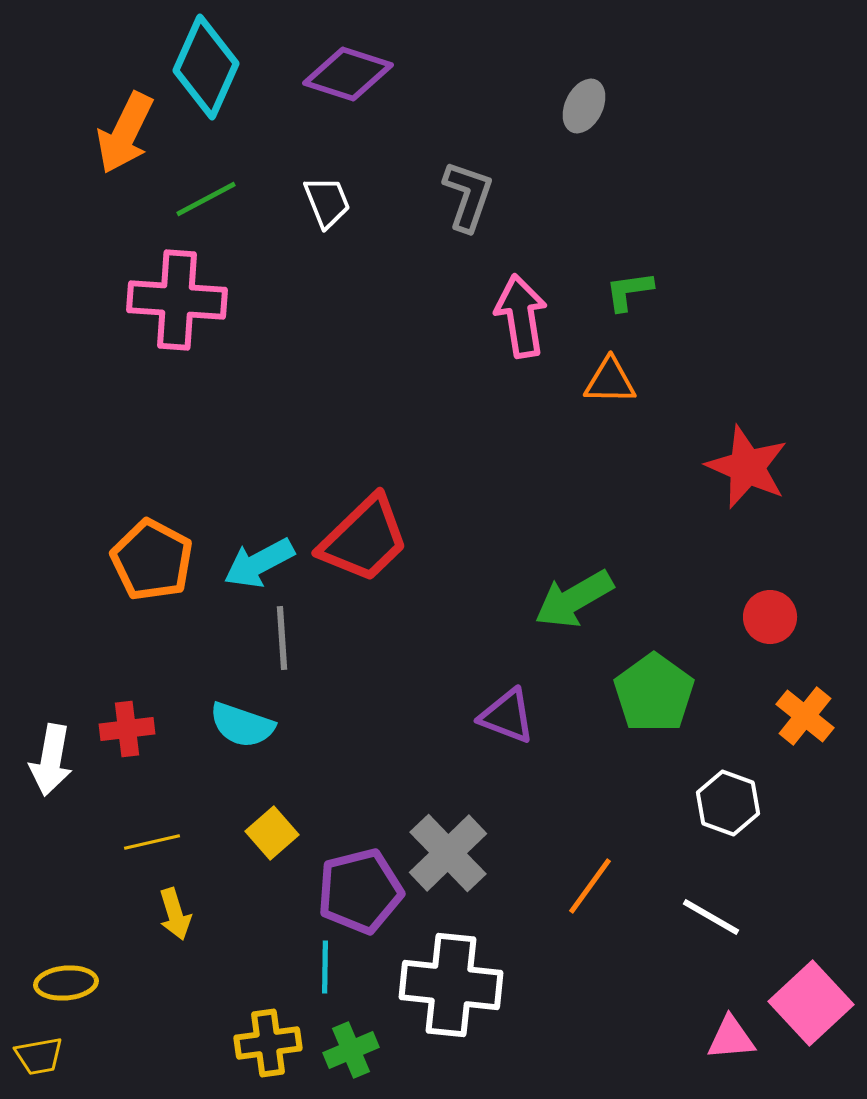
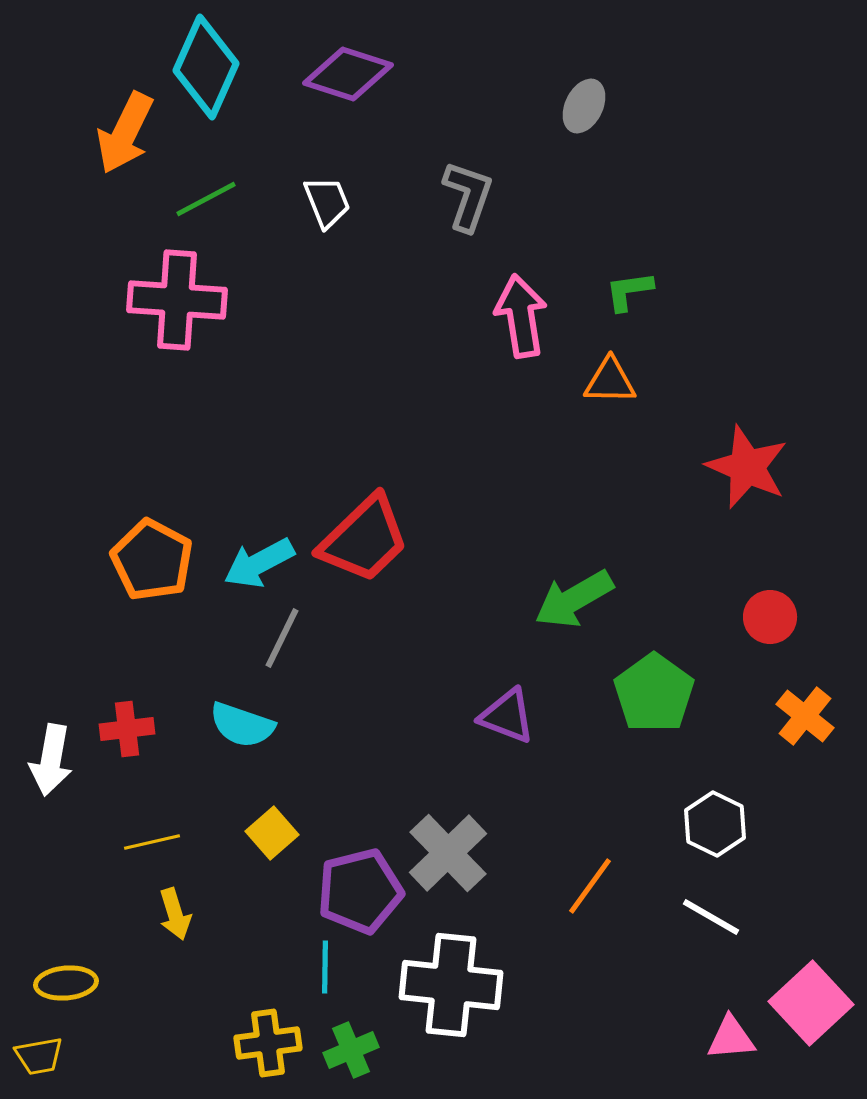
gray line: rotated 30 degrees clockwise
white hexagon: moved 13 px left, 21 px down; rotated 6 degrees clockwise
